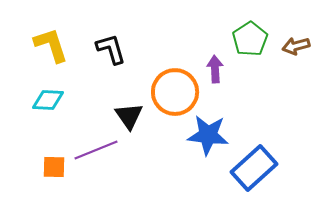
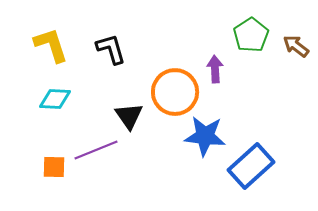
green pentagon: moved 1 px right, 4 px up
brown arrow: rotated 52 degrees clockwise
cyan diamond: moved 7 px right, 1 px up
blue star: moved 3 px left, 1 px down
blue rectangle: moved 3 px left, 2 px up
